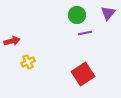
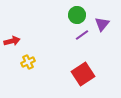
purple triangle: moved 6 px left, 11 px down
purple line: moved 3 px left, 2 px down; rotated 24 degrees counterclockwise
